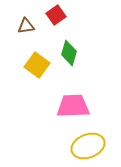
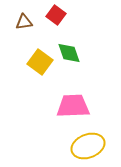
red square: rotated 18 degrees counterclockwise
brown triangle: moved 2 px left, 4 px up
green diamond: rotated 35 degrees counterclockwise
yellow square: moved 3 px right, 3 px up
